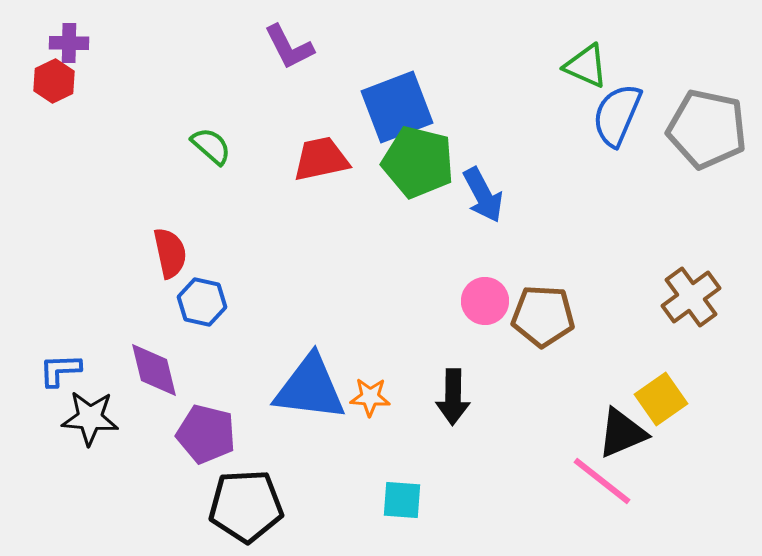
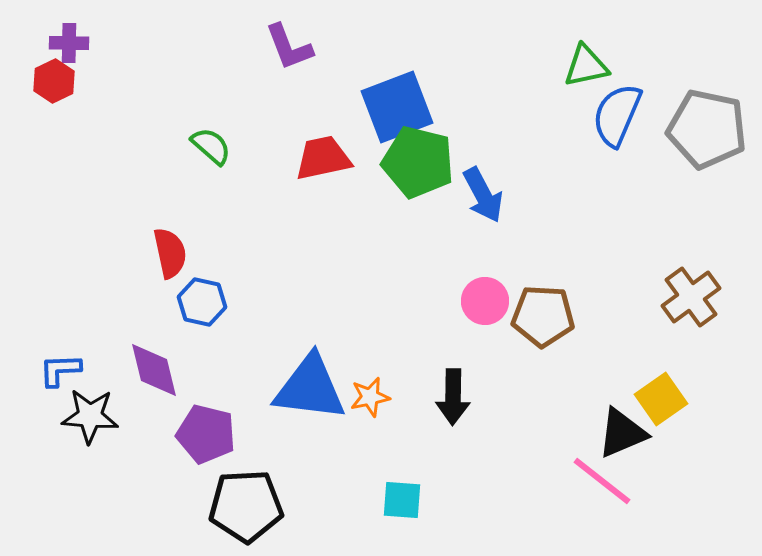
purple L-shape: rotated 6 degrees clockwise
green triangle: rotated 36 degrees counterclockwise
red trapezoid: moved 2 px right, 1 px up
orange star: rotated 15 degrees counterclockwise
black star: moved 2 px up
